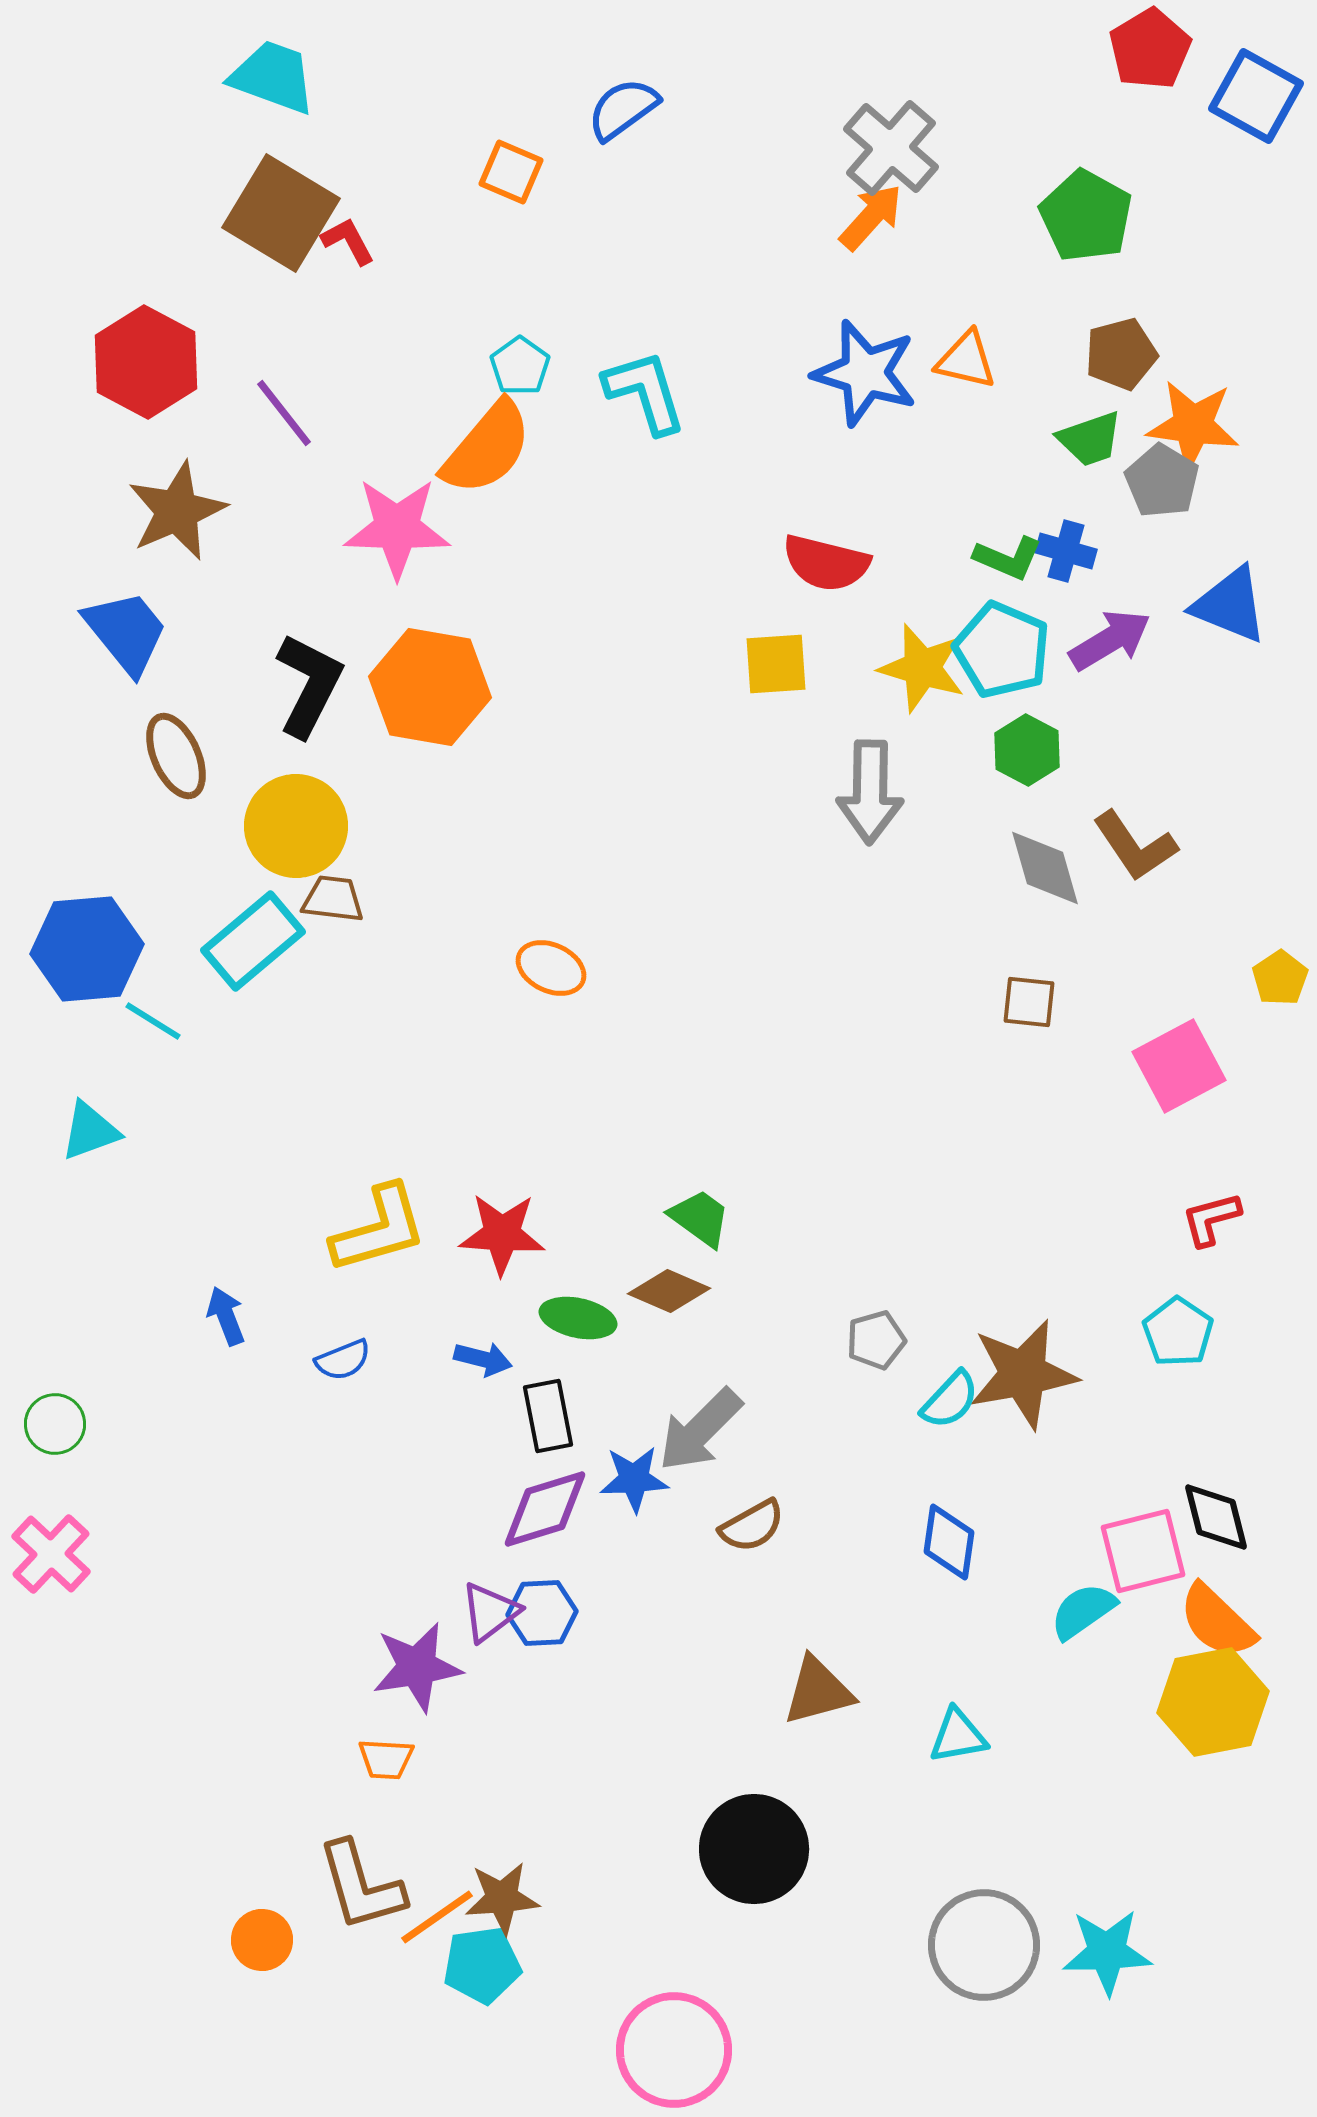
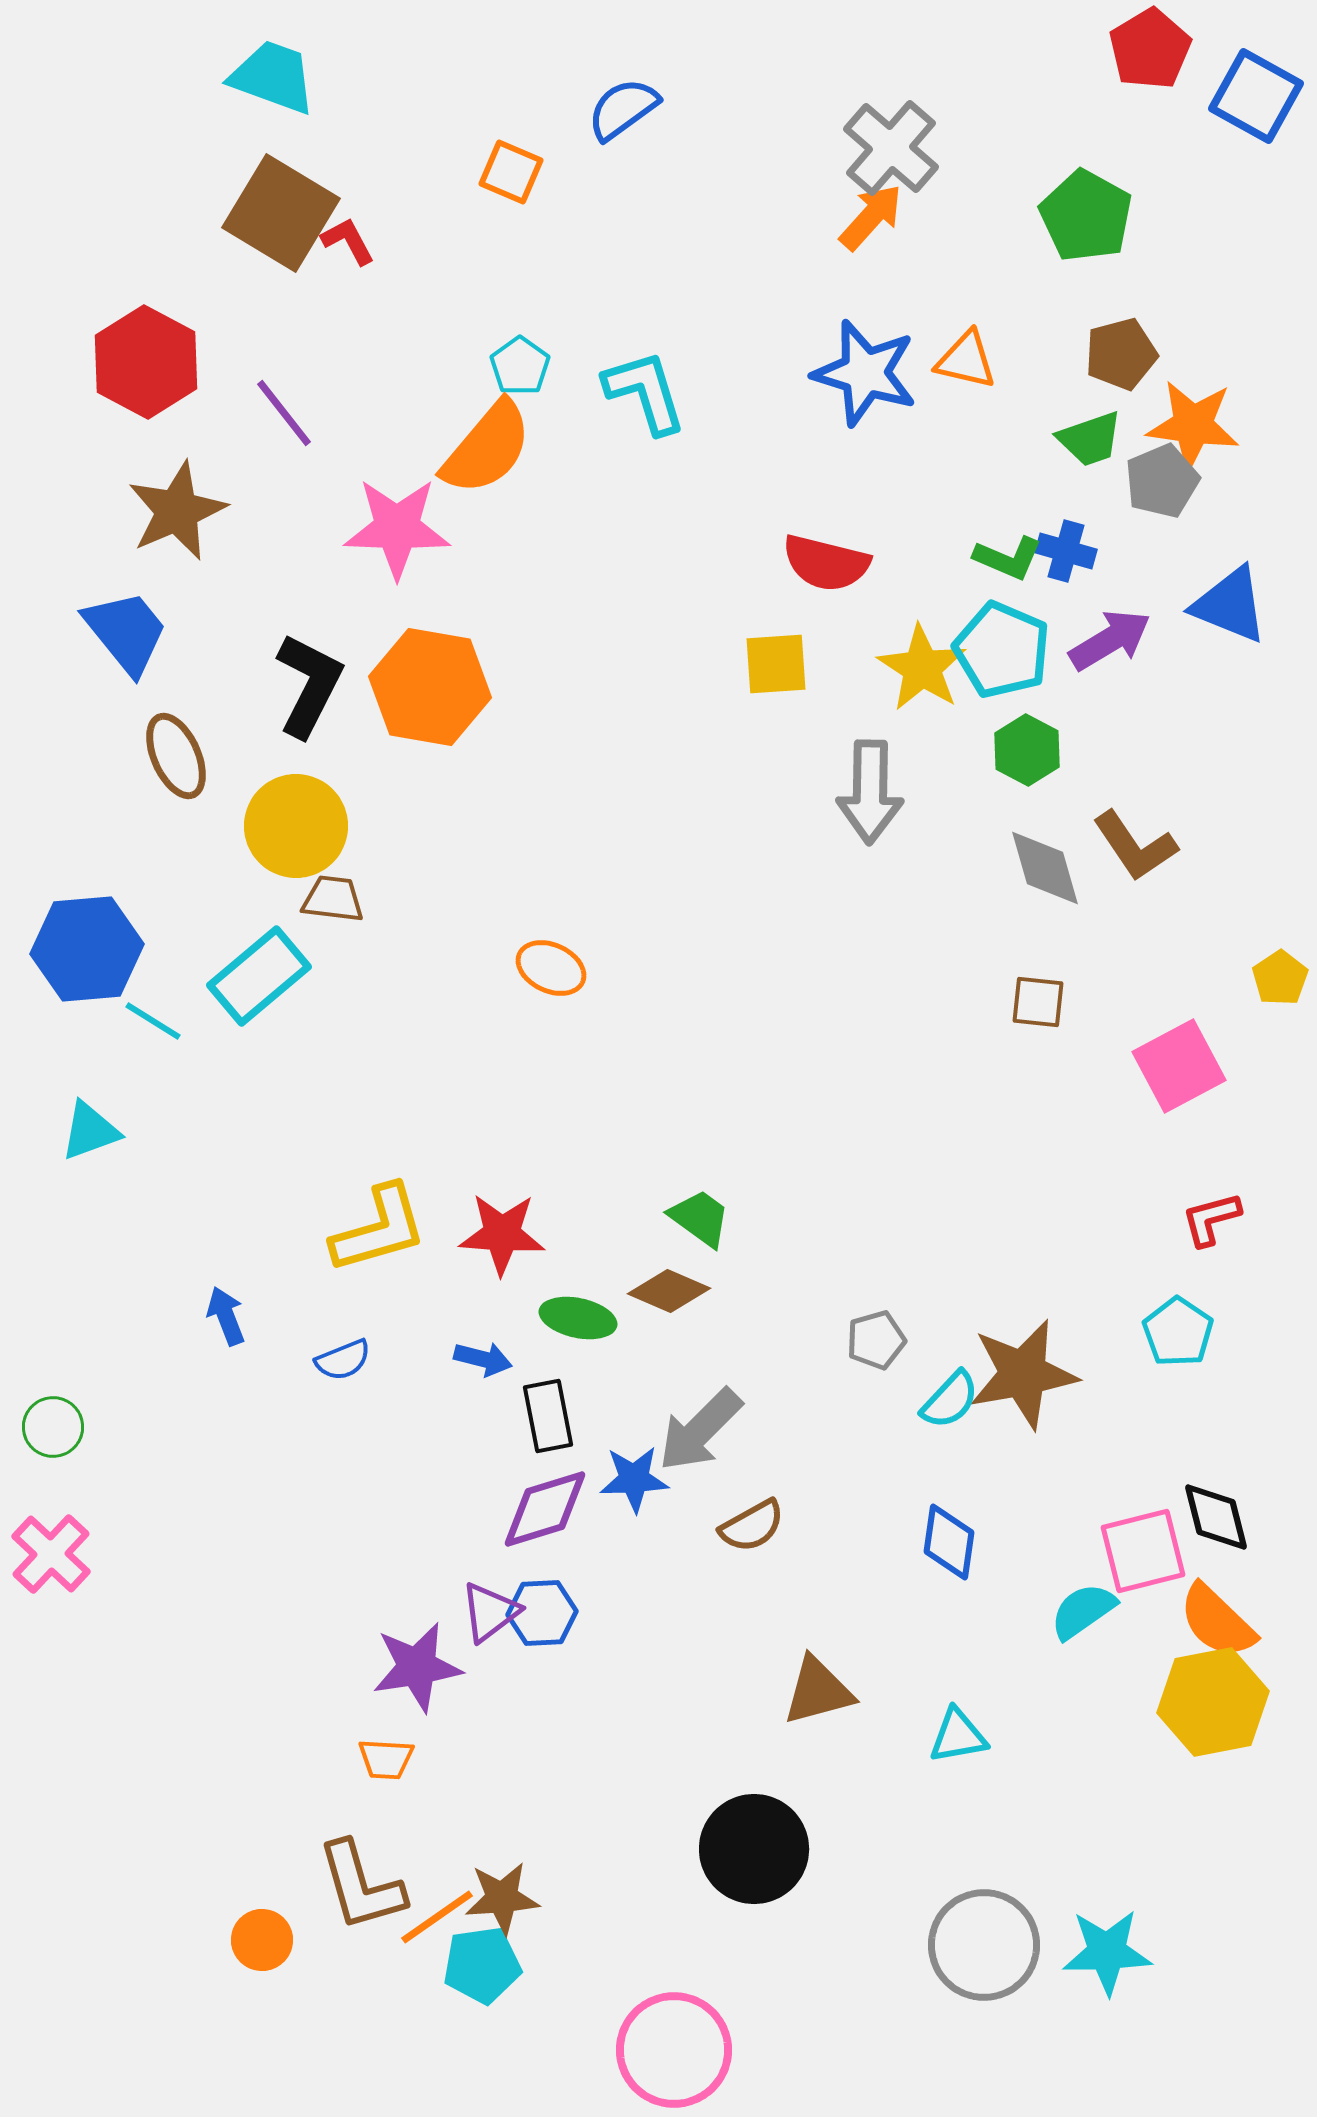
gray pentagon at (1162, 481): rotated 18 degrees clockwise
yellow star at (922, 668): rotated 16 degrees clockwise
cyan rectangle at (253, 941): moved 6 px right, 35 px down
brown square at (1029, 1002): moved 9 px right
green circle at (55, 1424): moved 2 px left, 3 px down
